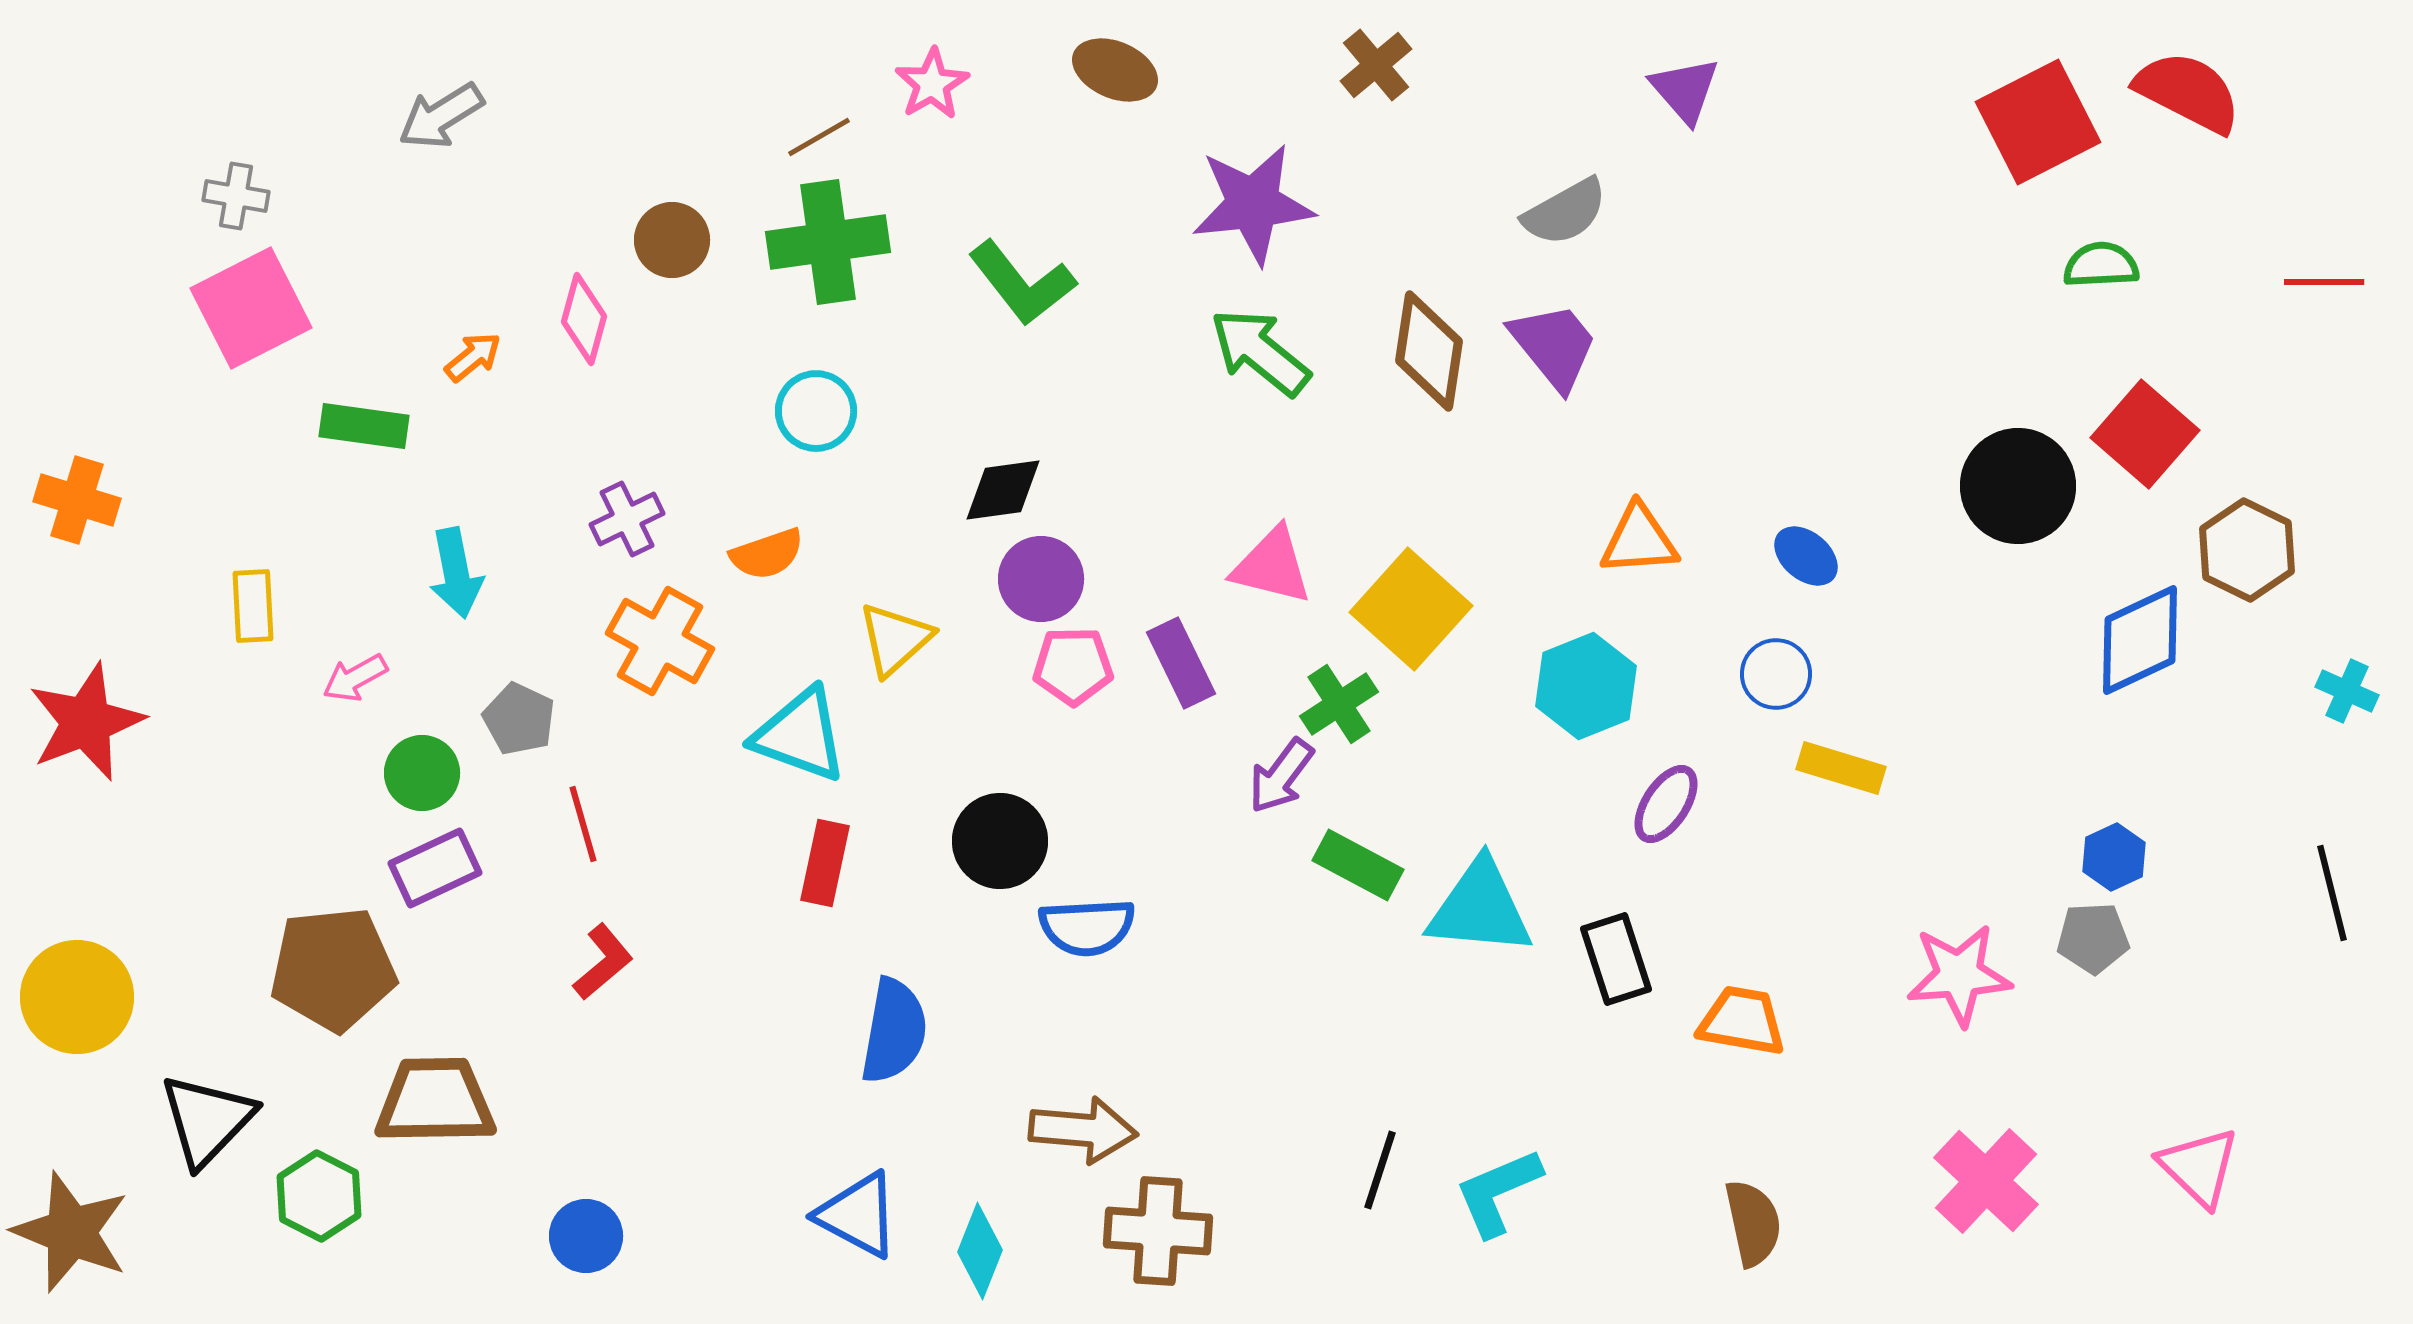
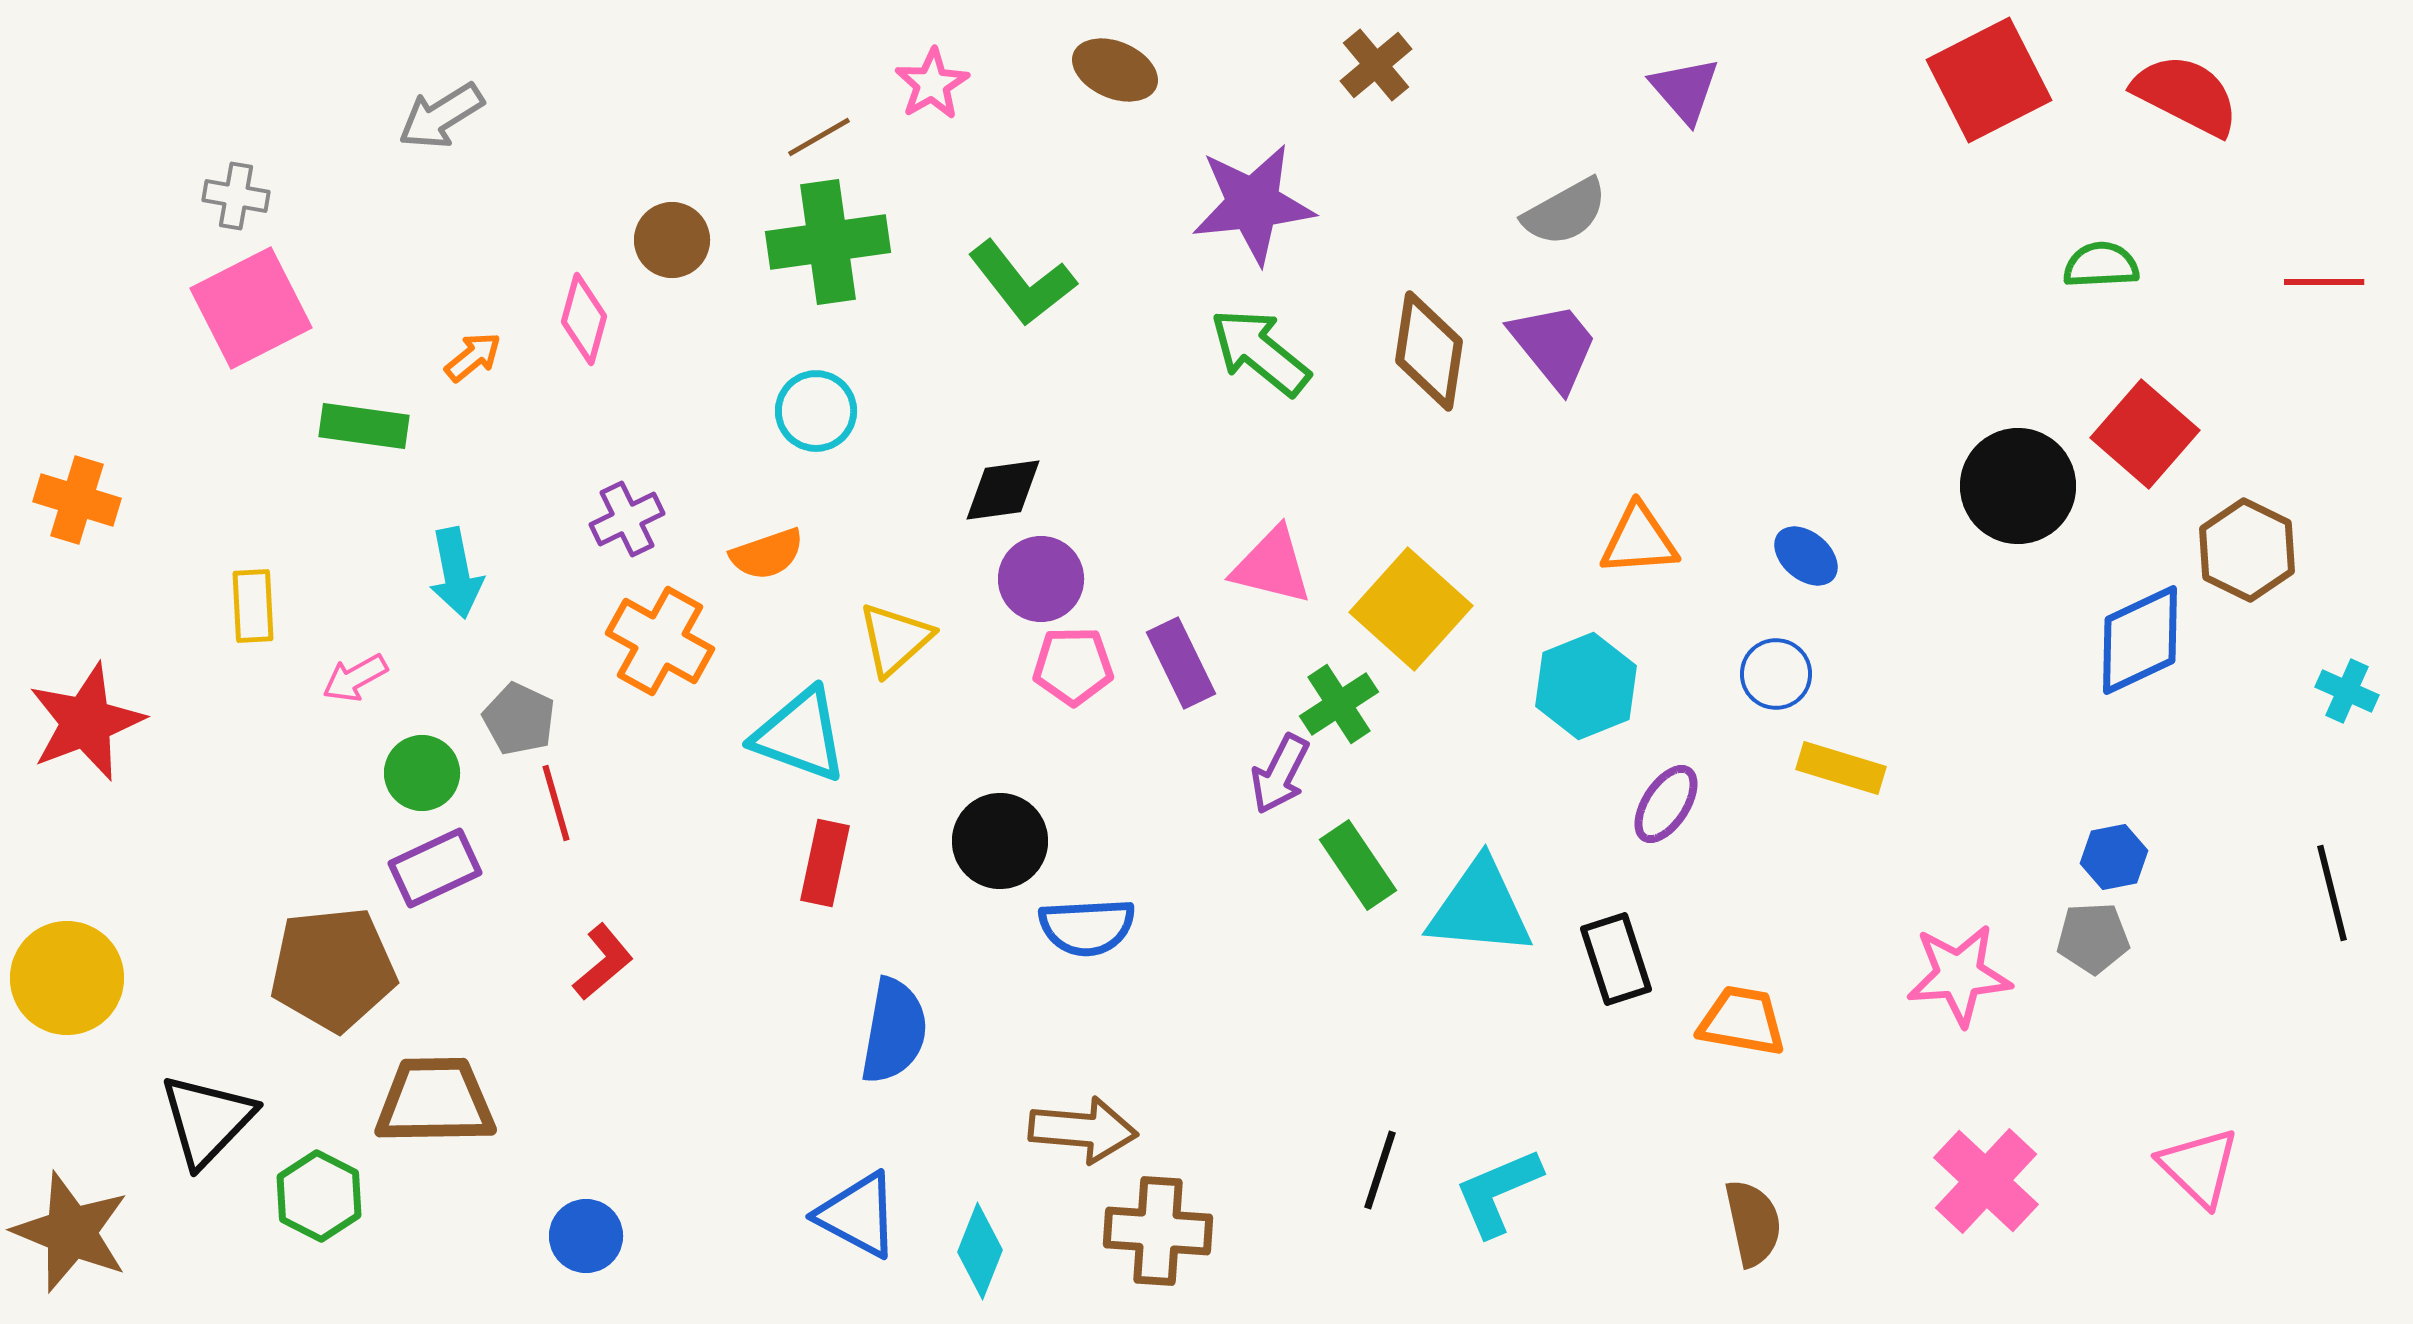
red semicircle at (2188, 92): moved 2 px left, 3 px down
red square at (2038, 122): moved 49 px left, 42 px up
purple arrow at (1281, 776): moved 1 px left, 2 px up; rotated 10 degrees counterclockwise
red line at (583, 824): moved 27 px left, 21 px up
blue hexagon at (2114, 857): rotated 14 degrees clockwise
green rectangle at (1358, 865): rotated 28 degrees clockwise
yellow circle at (77, 997): moved 10 px left, 19 px up
